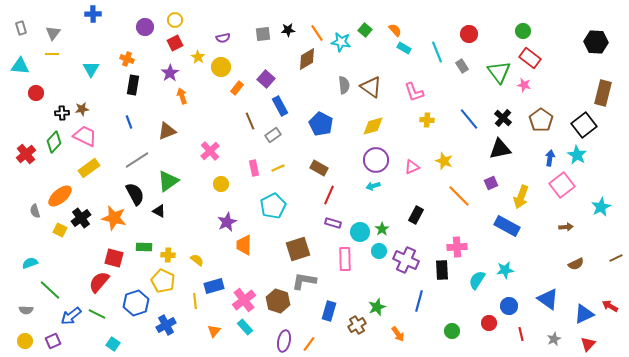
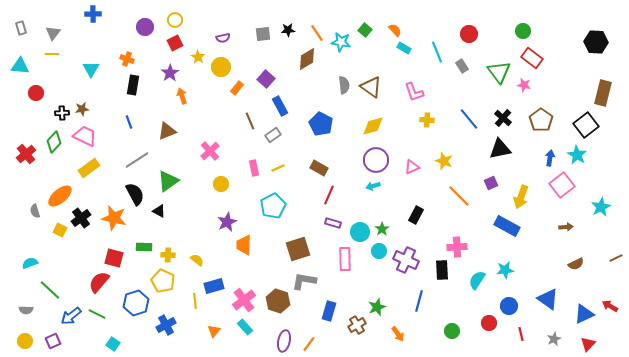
red rectangle at (530, 58): moved 2 px right
black square at (584, 125): moved 2 px right
